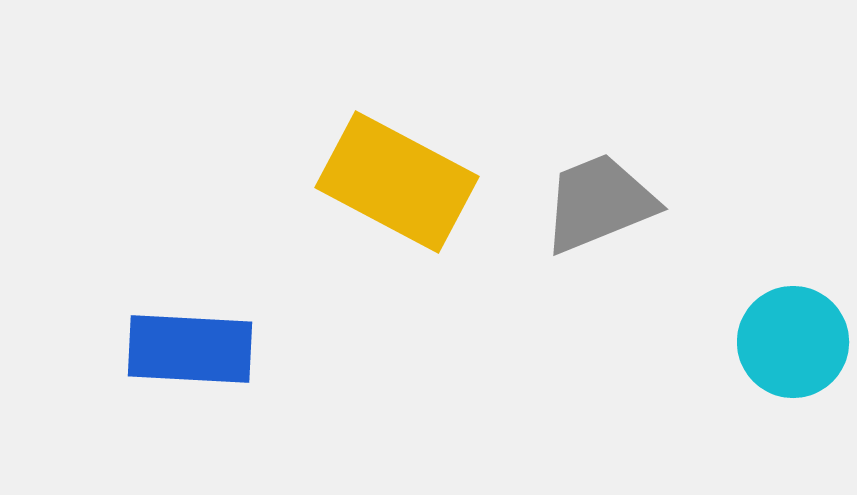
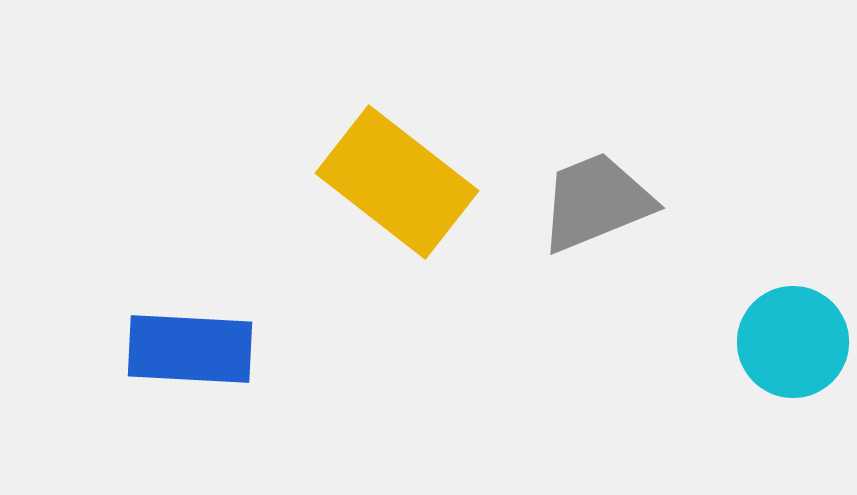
yellow rectangle: rotated 10 degrees clockwise
gray trapezoid: moved 3 px left, 1 px up
